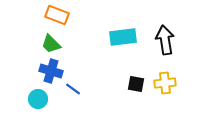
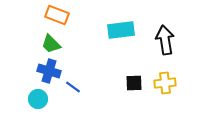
cyan rectangle: moved 2 px left, 7 px up
blue cross: moved 2 px left
black square: moved 2 px left, 1 px up; rotated 12 degrees counterclockwise
blue line: moved 2 px up
